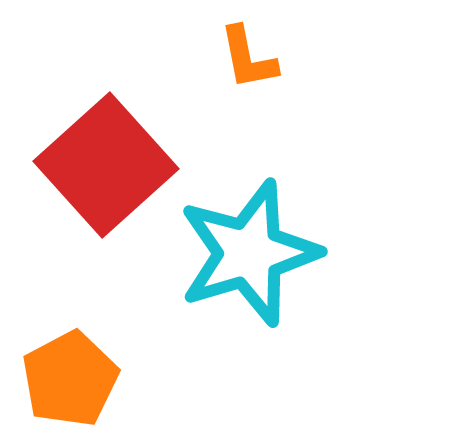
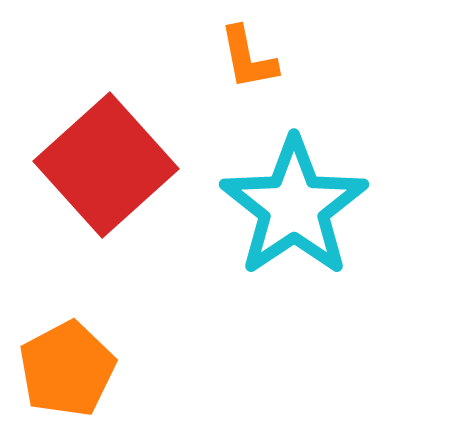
cyan star: moved 45 px right, 46 px up; rotated 17 degrees counterclockwise
orange pentagon: moved 3 px left, 10 px up
